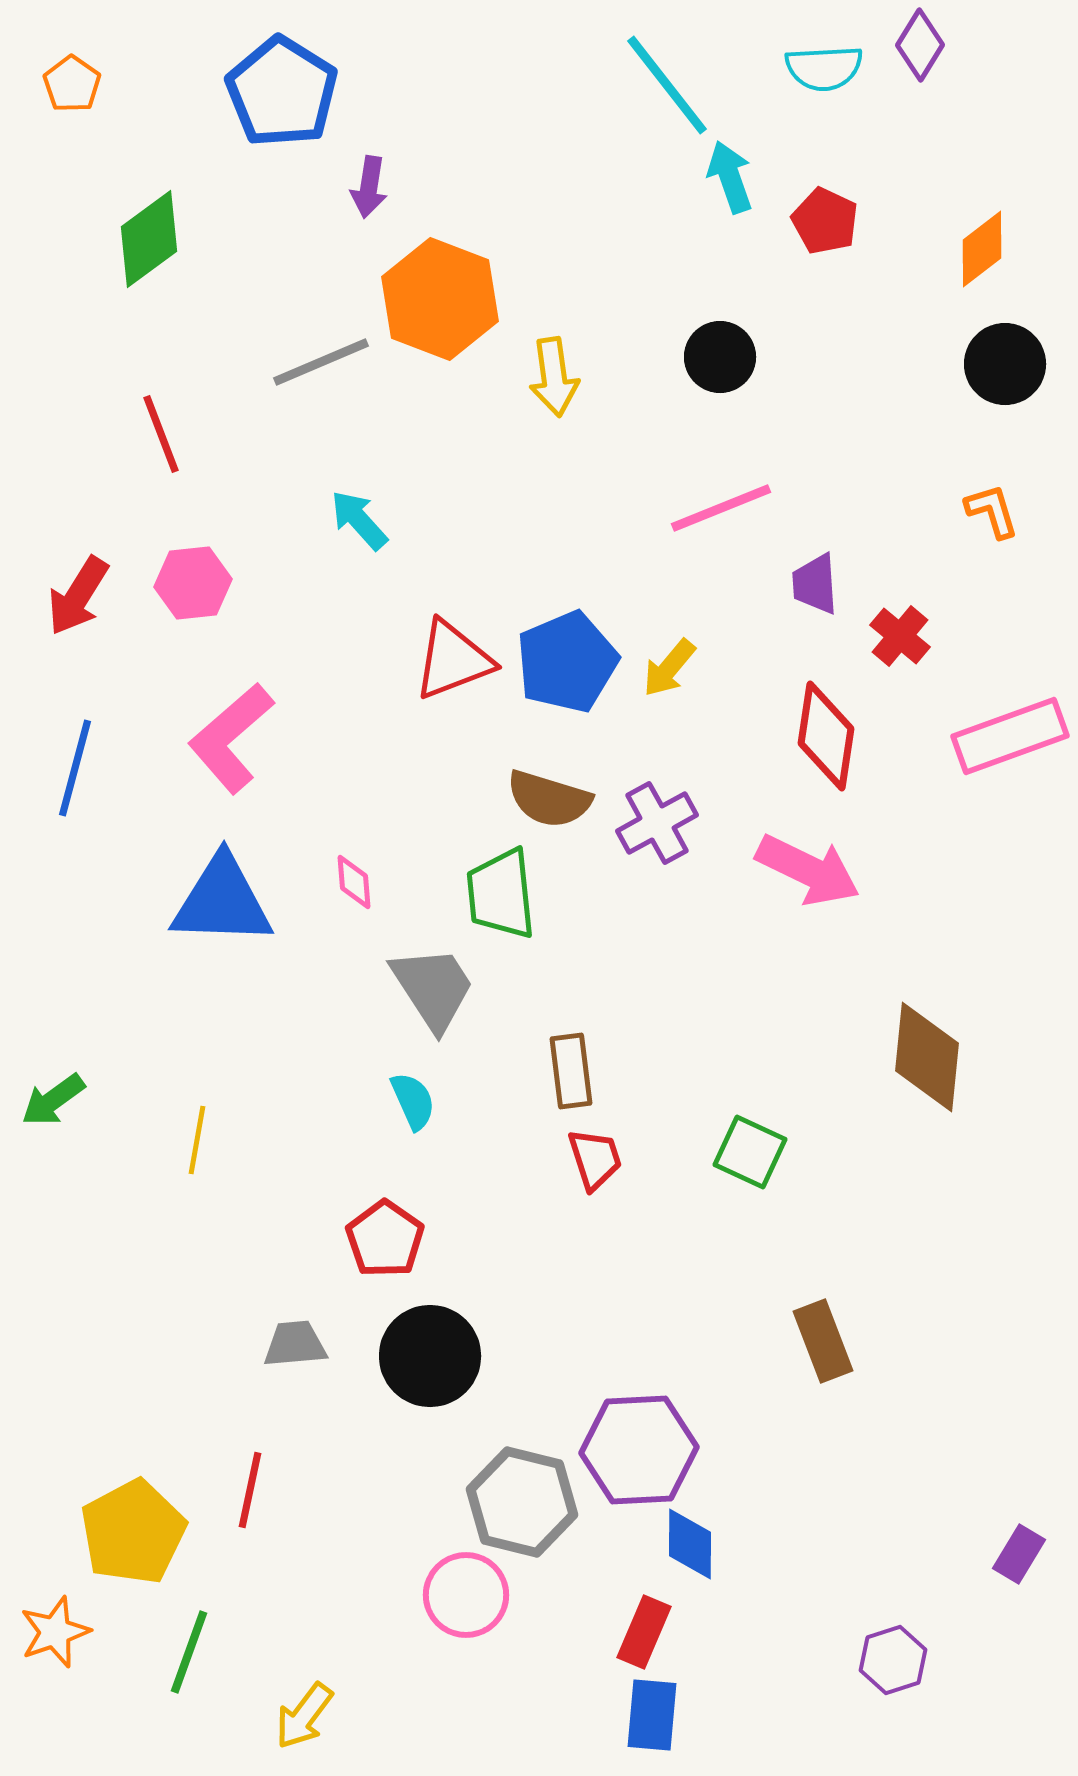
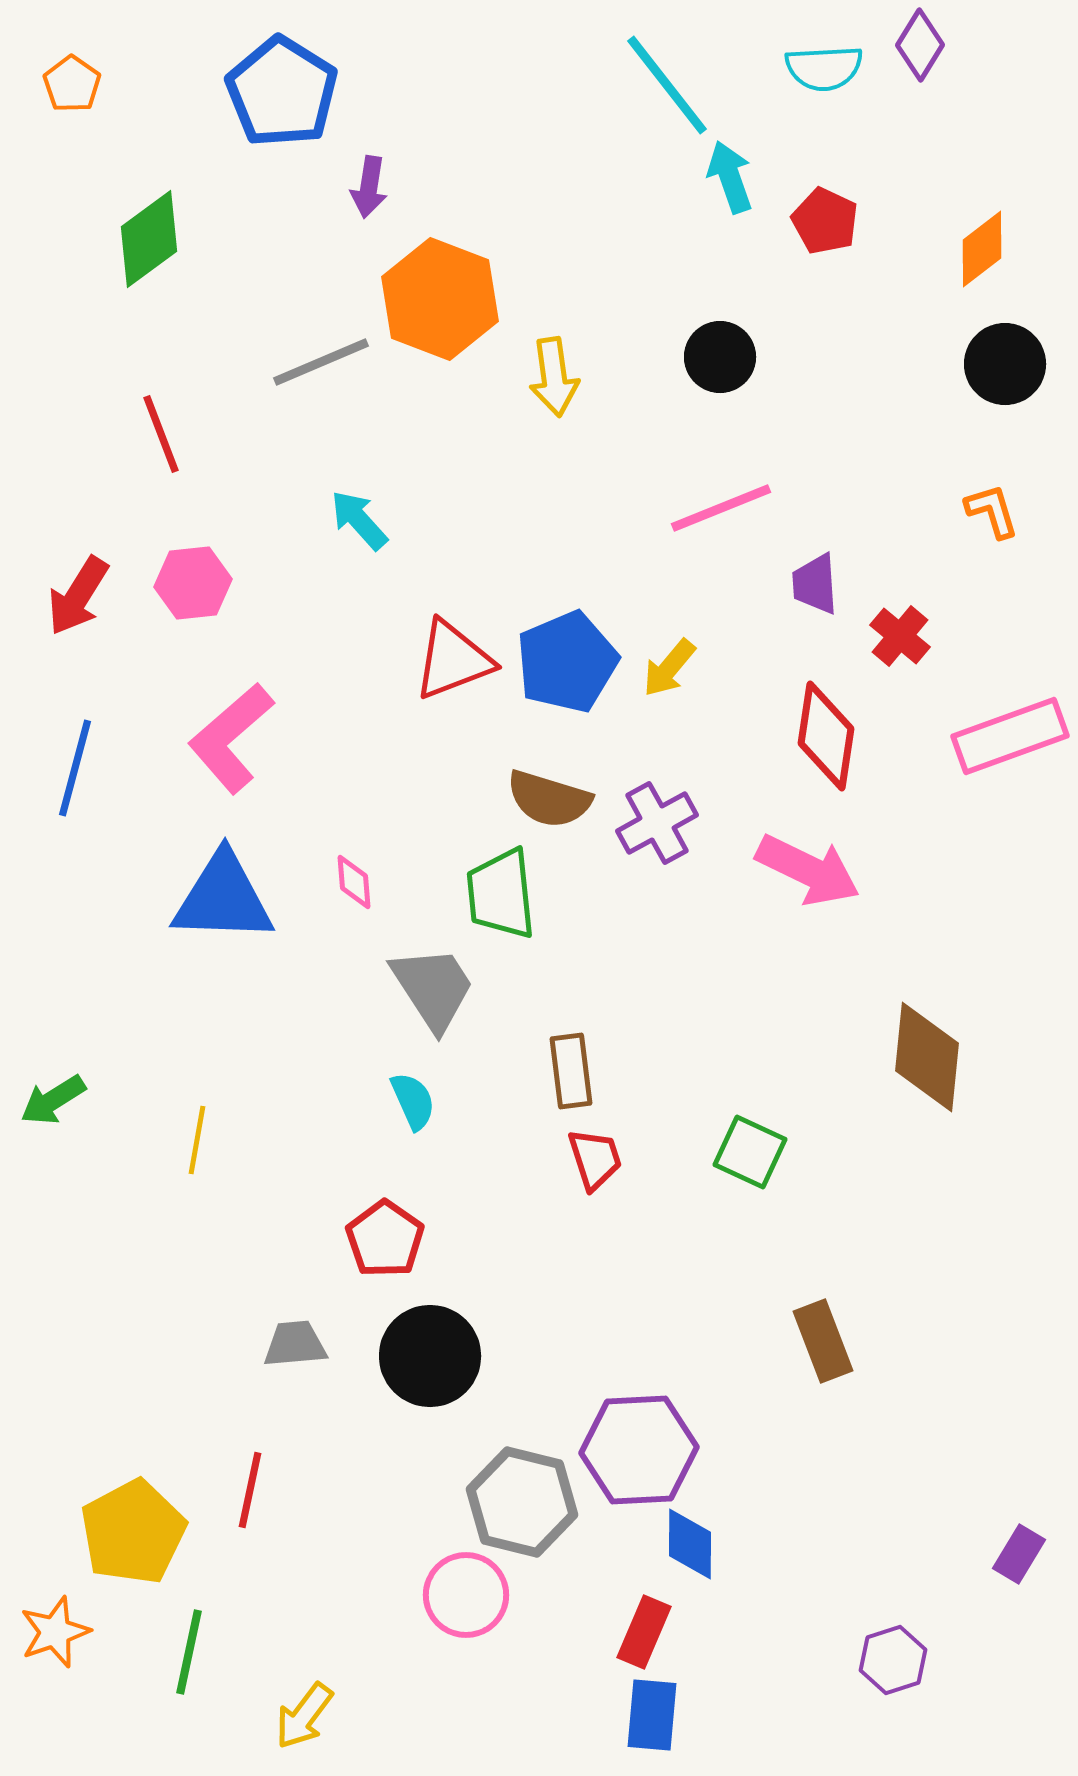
blue triangle at (222, 901): moved 1 px right, 3 px up
green arrow at (53, 1100): rotated 4 degrees clockwise
green line at (189, 1652): rotated 8 degrees counterclockwise
